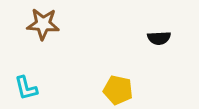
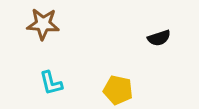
black semicircle: rotated 15 degrees counterclockwise
cyan L-shape: moved 25 px right, 5 px up
